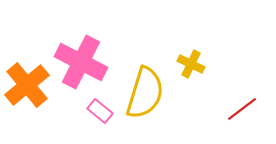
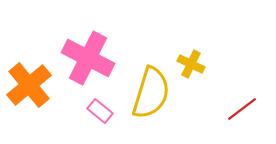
pink cross: moved 7 px right, 4 px up
orange cross: moved 2 px right
yellow semicircle: moved 6 px right
